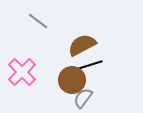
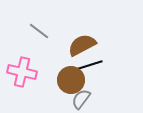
gray line: moved 1 px right, 10 px down
pink cross: rotated 32 degrees counterclockwise
brown circle: moved 1 px left
gray semicircle: moved 2 px left, 1 px down
